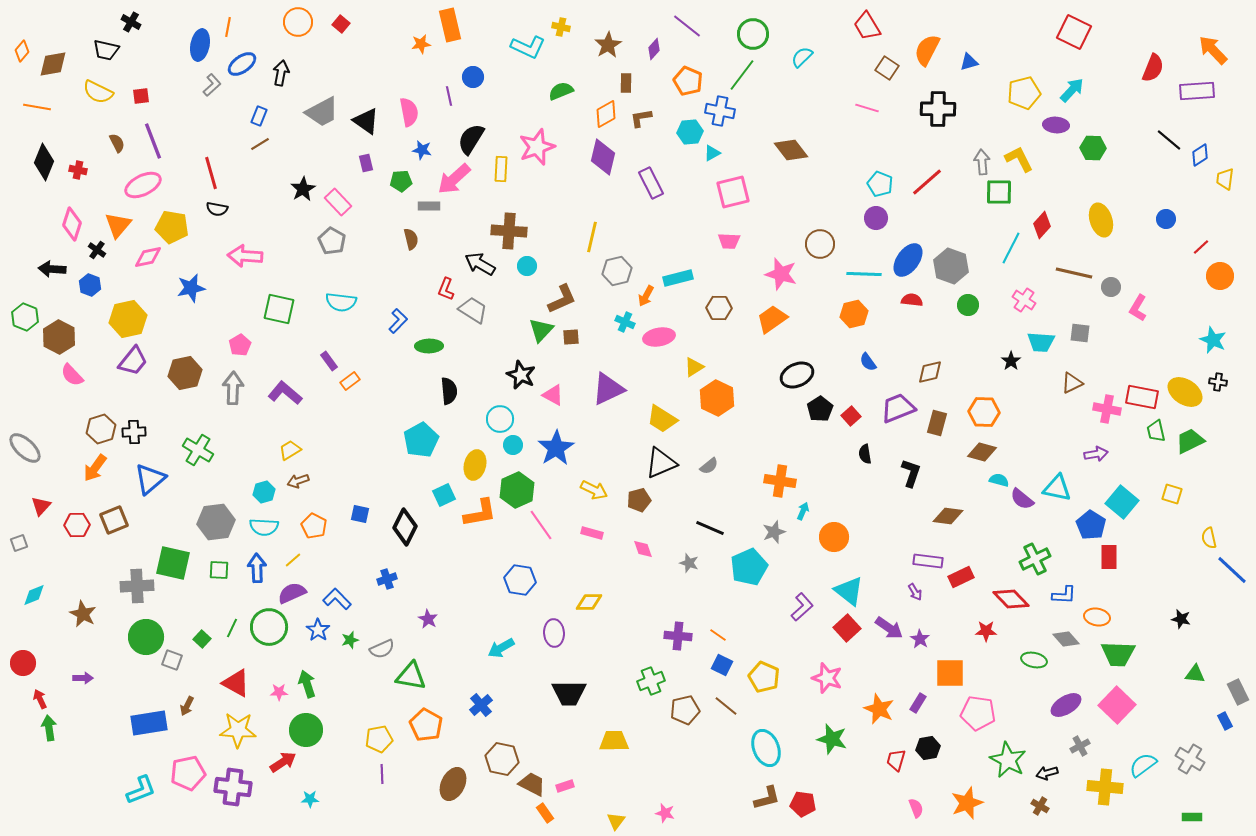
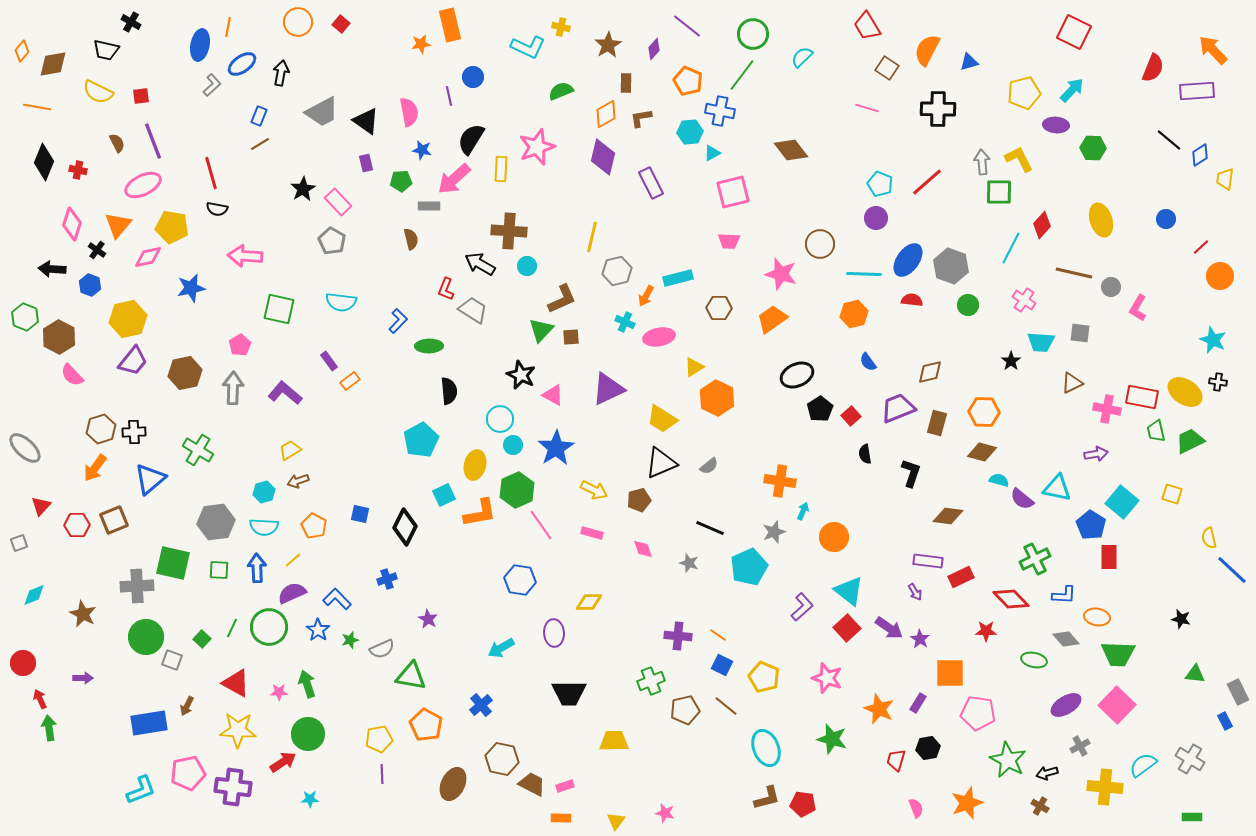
green circle at (306, 730): moved 2 px right, 4 px down
orange rectangle at (545, 813): moved 16 px right, 5 px down; rotated 54 degrees counterclockwise
